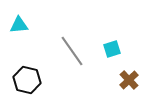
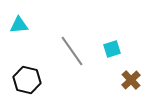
brown cross: moved 2 px right
